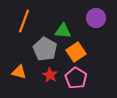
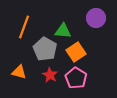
orange line: moved 6 px down
